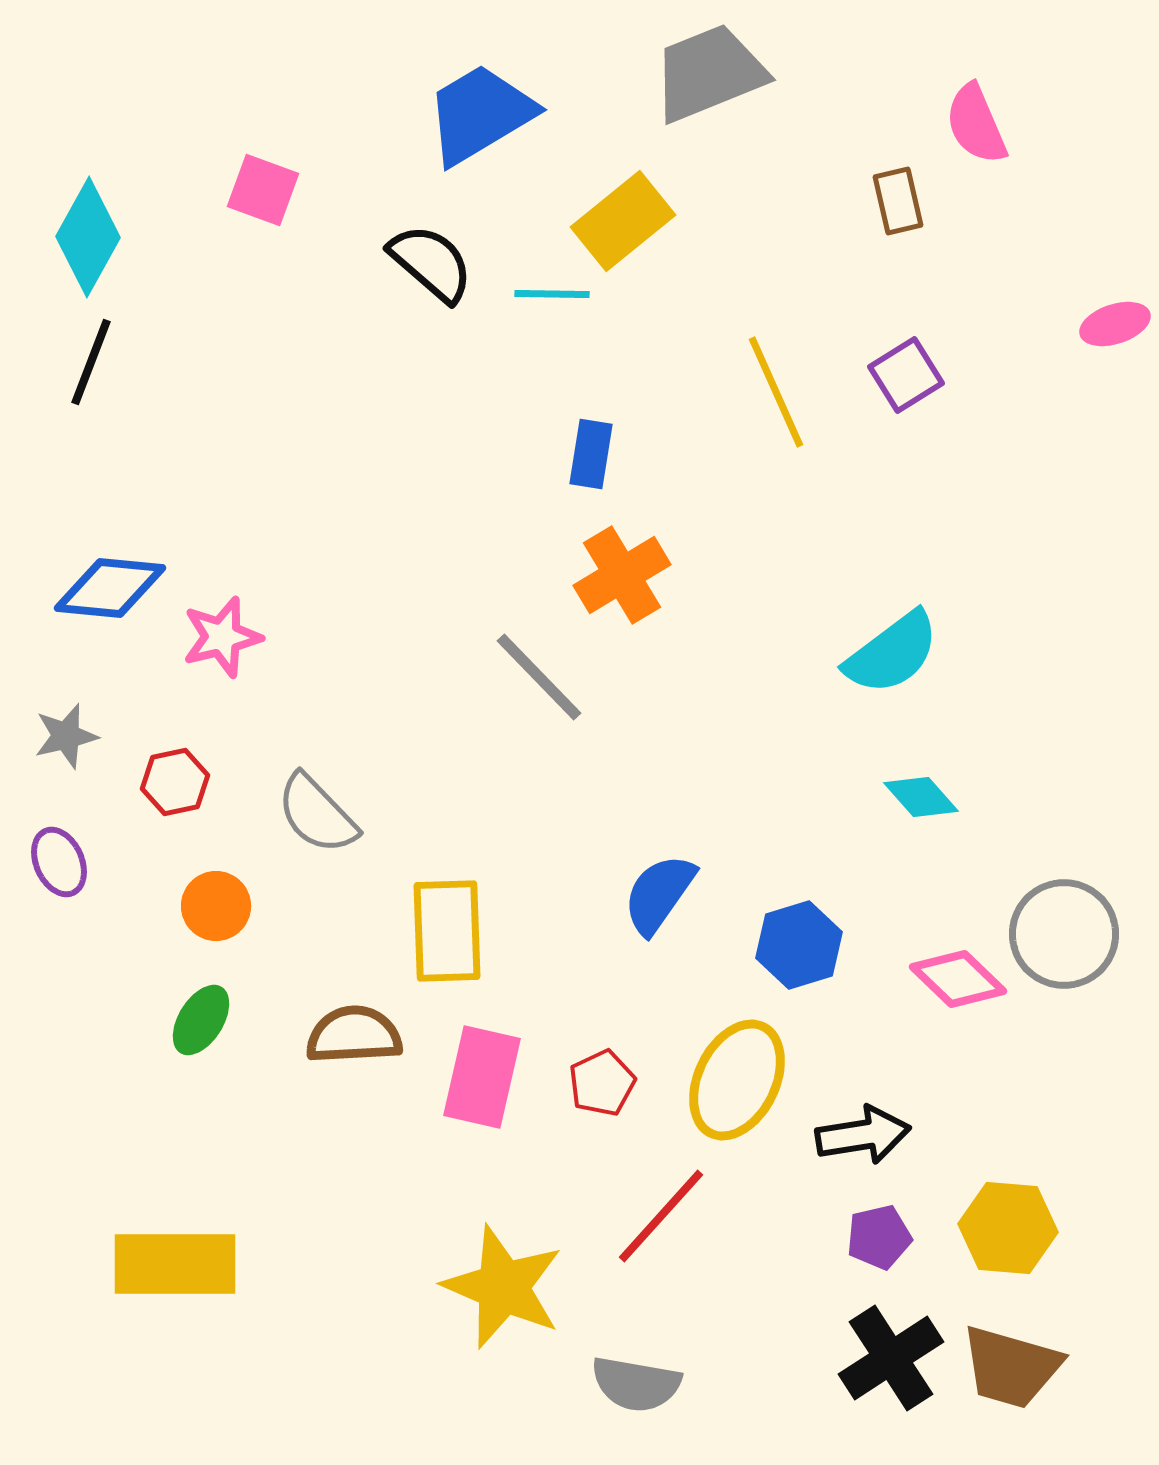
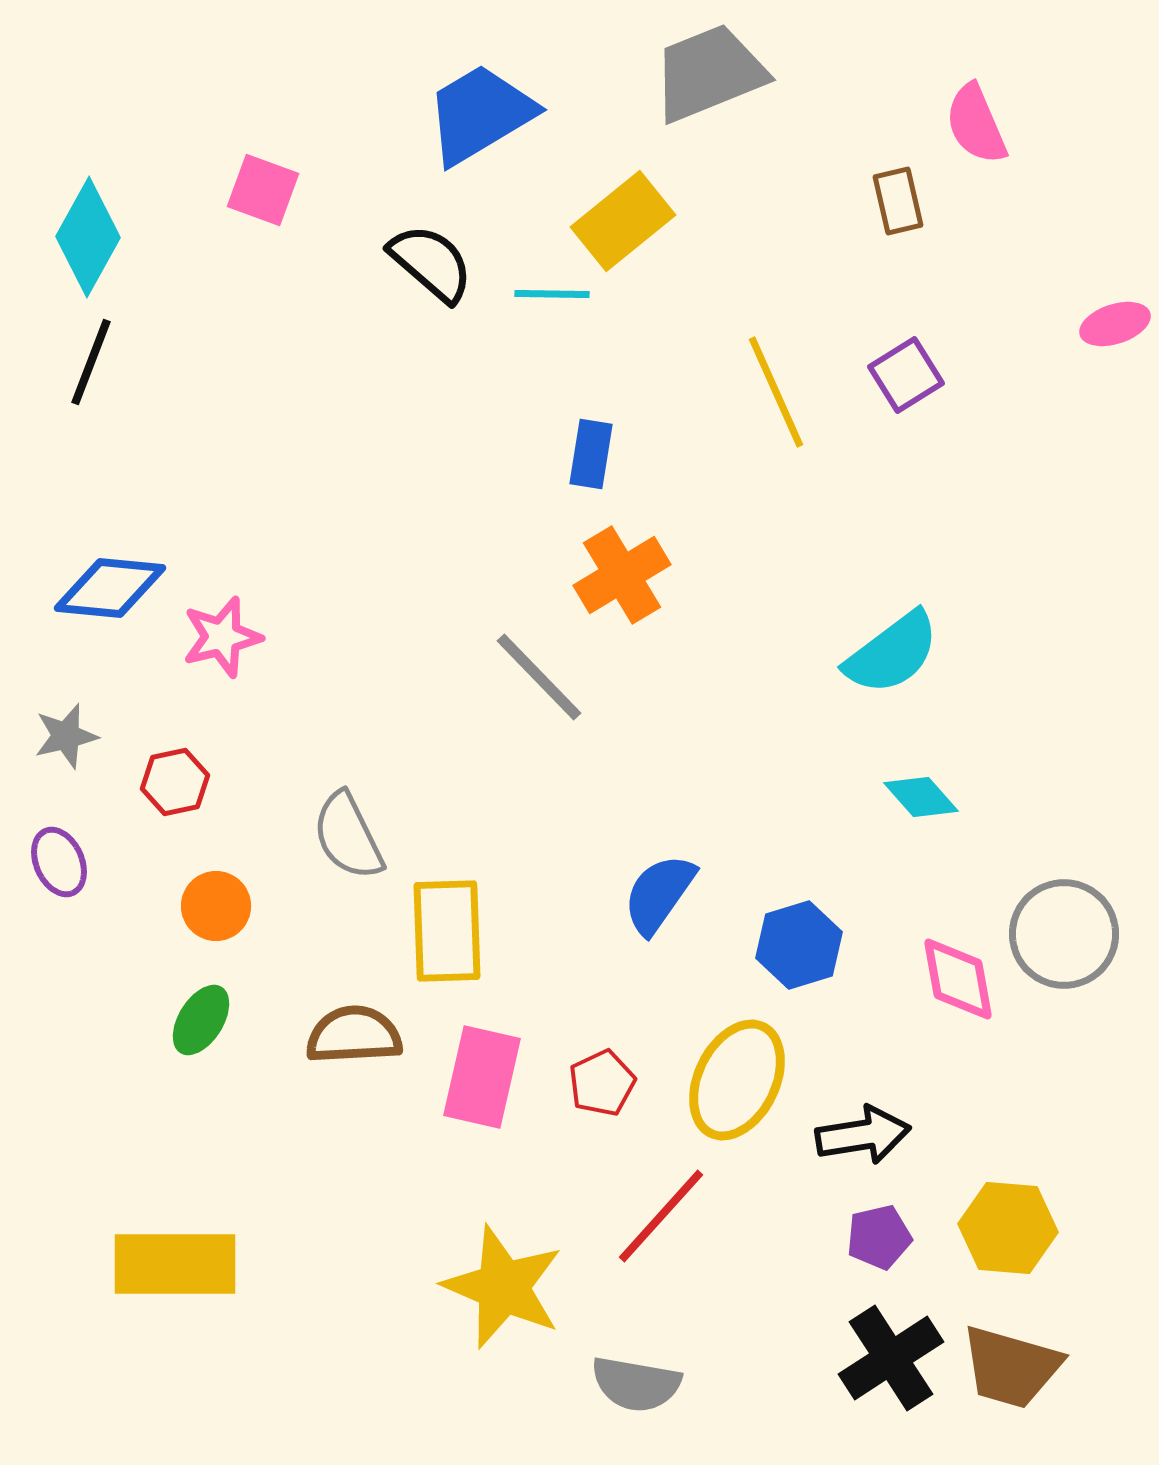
gray semicircle at (317, 814): moved 31 px right, 22 px down; rotated 18 degrees clockwise
pink diamond at (958, 979): rotated 36 degrees clockwise
